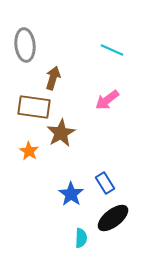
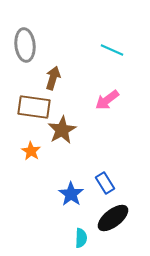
brown star: moved 1 px right, 3 px up
orange star: moved 2 px right
